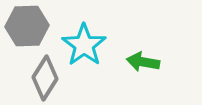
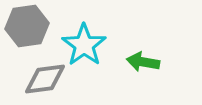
gray hexagon: rotated 6 degrees counterclockwise
gray diamond: moved 1 px down; rotated 51 degrees clockwise
